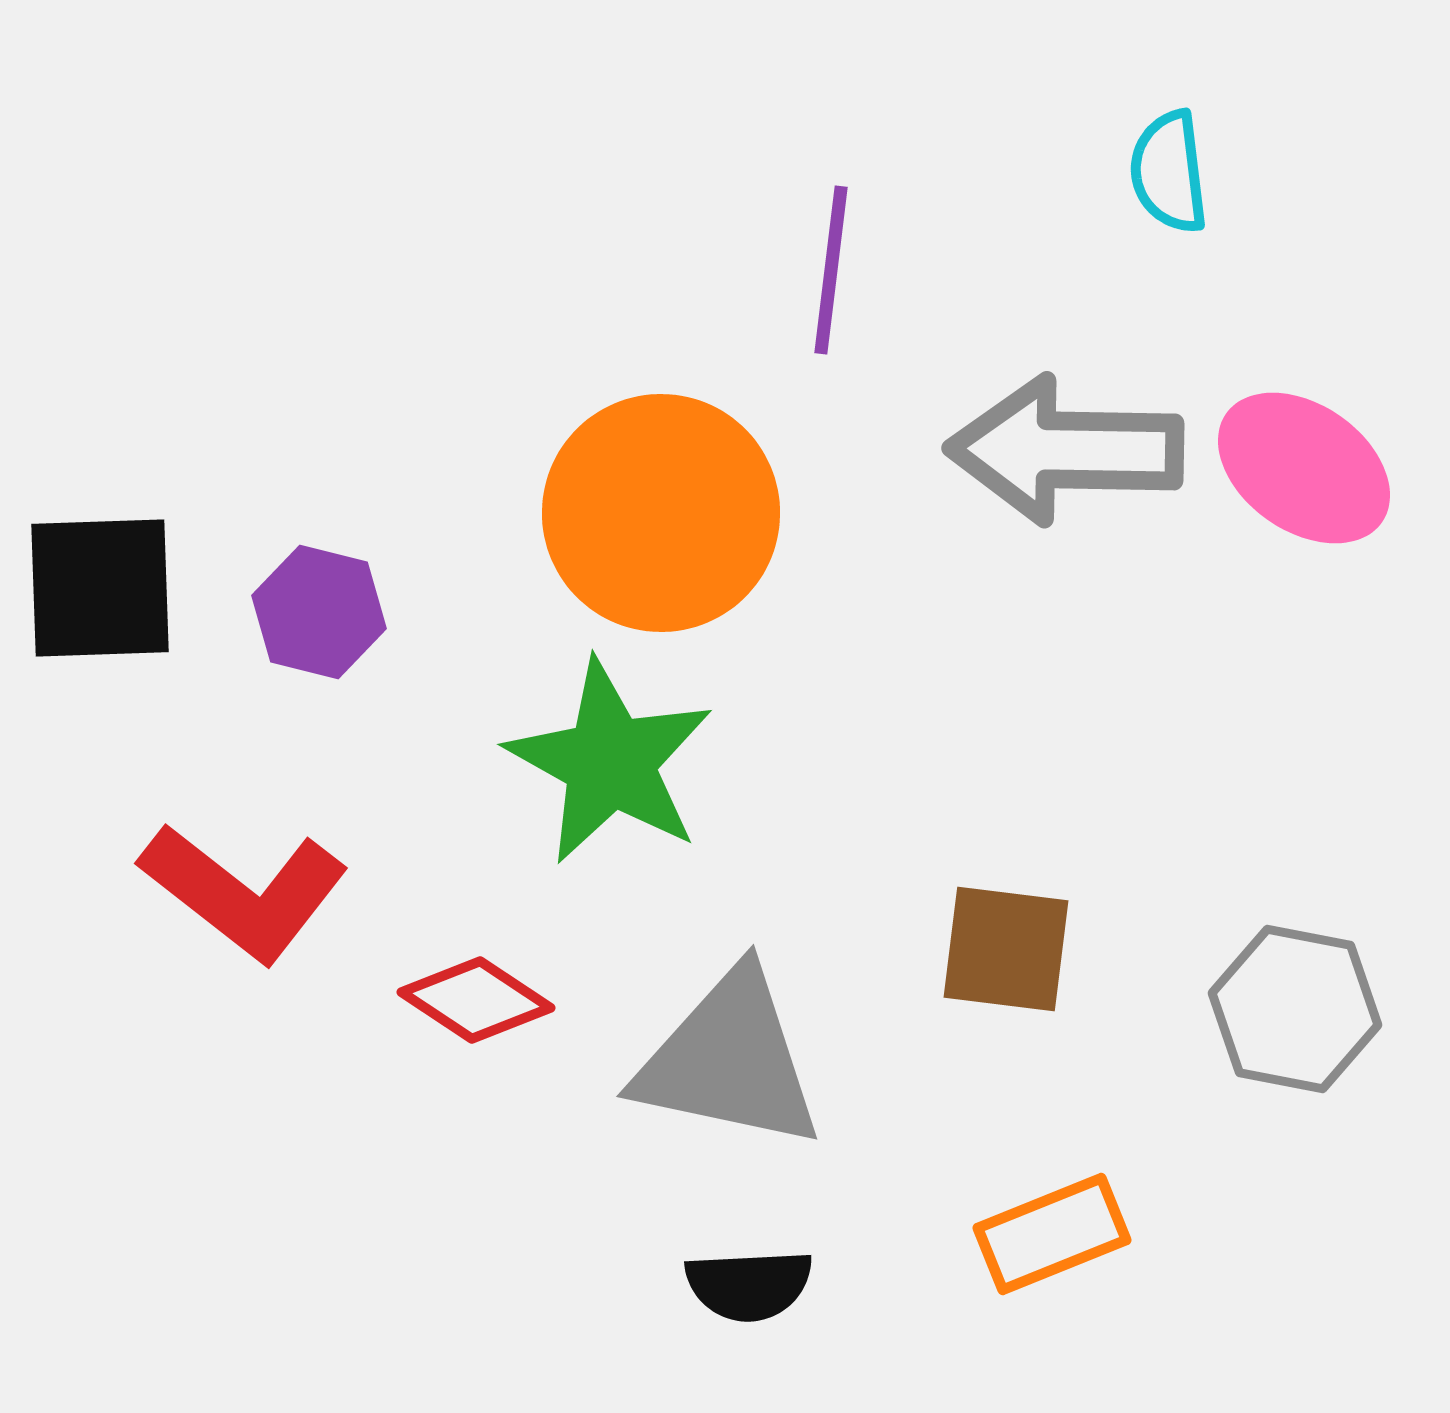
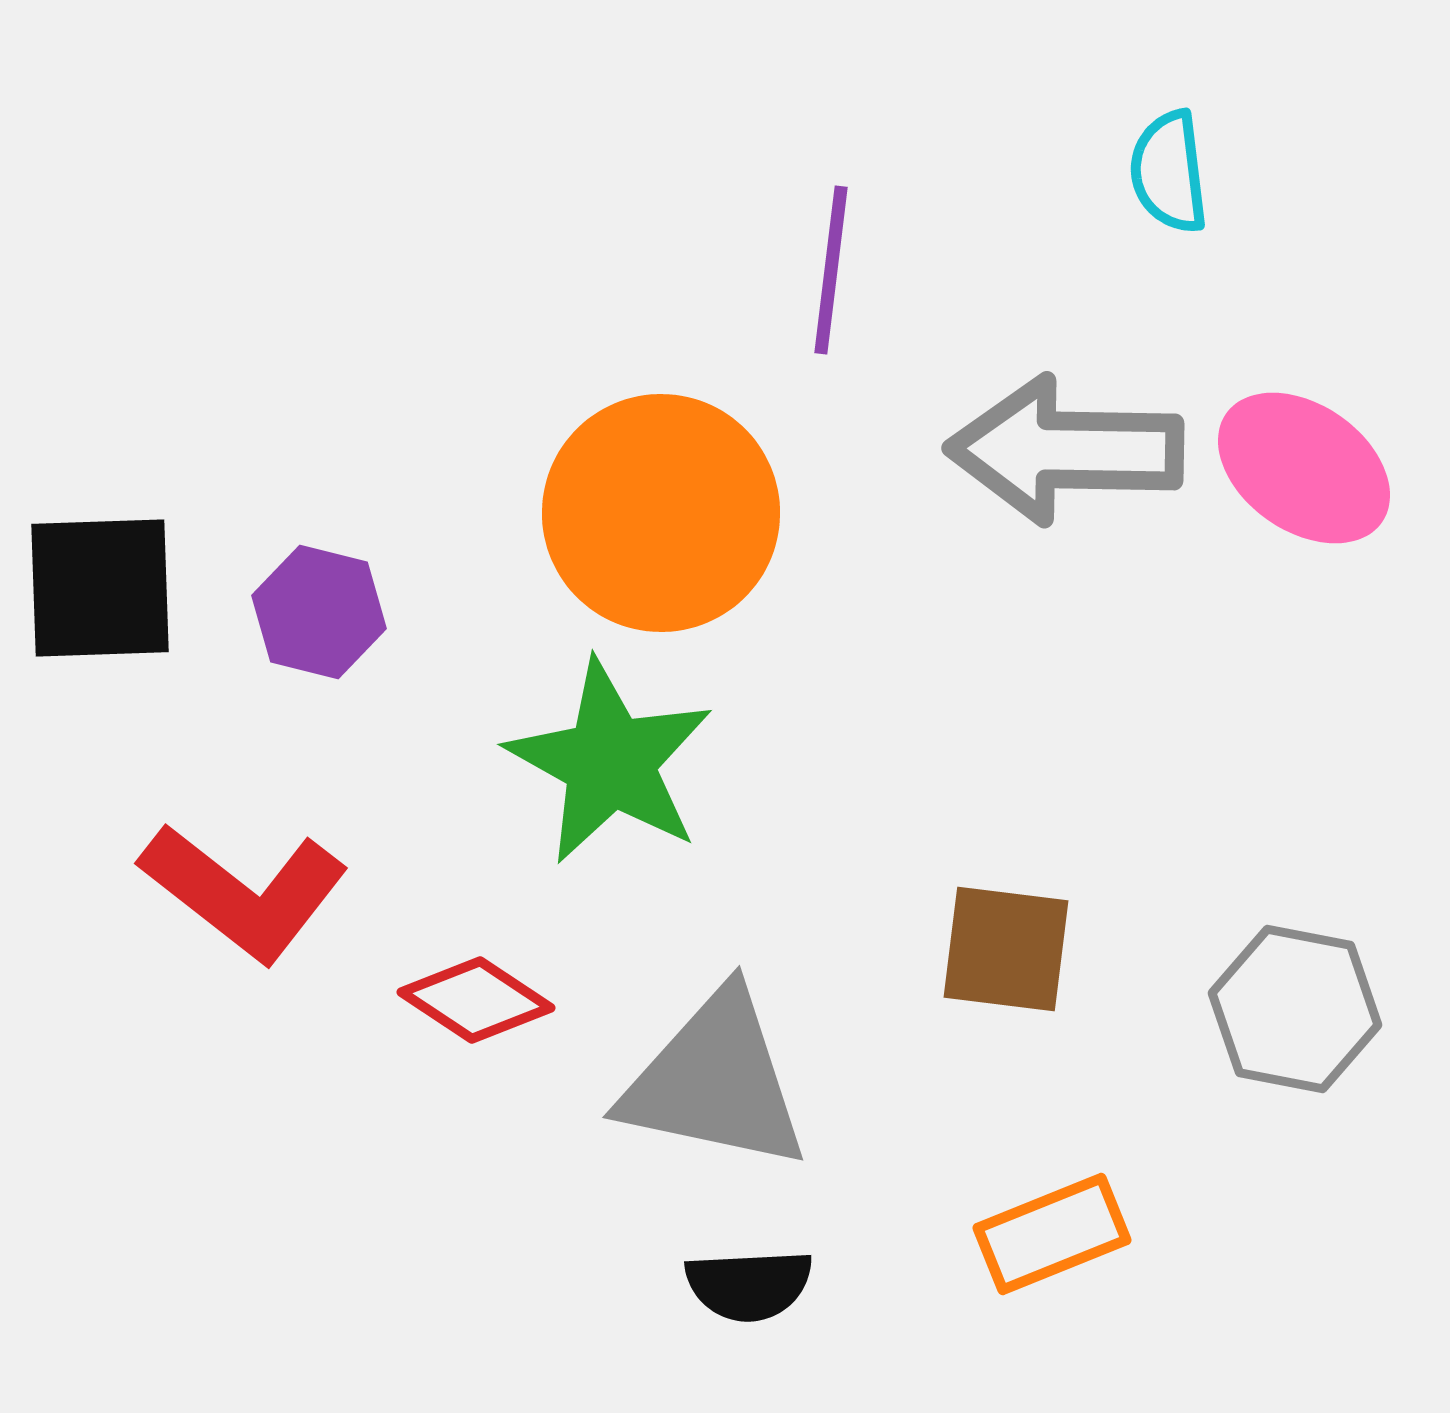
gray triangle: moved 14 px left, 21 px down
